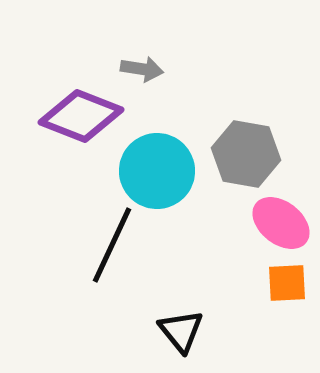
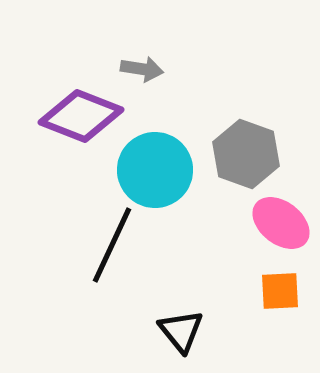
gray hexagon: rotated 10 degrees clockwise
cyan circle: moved 2 px left, 1 px up
orange square: moved 7 px left, 8 px down
